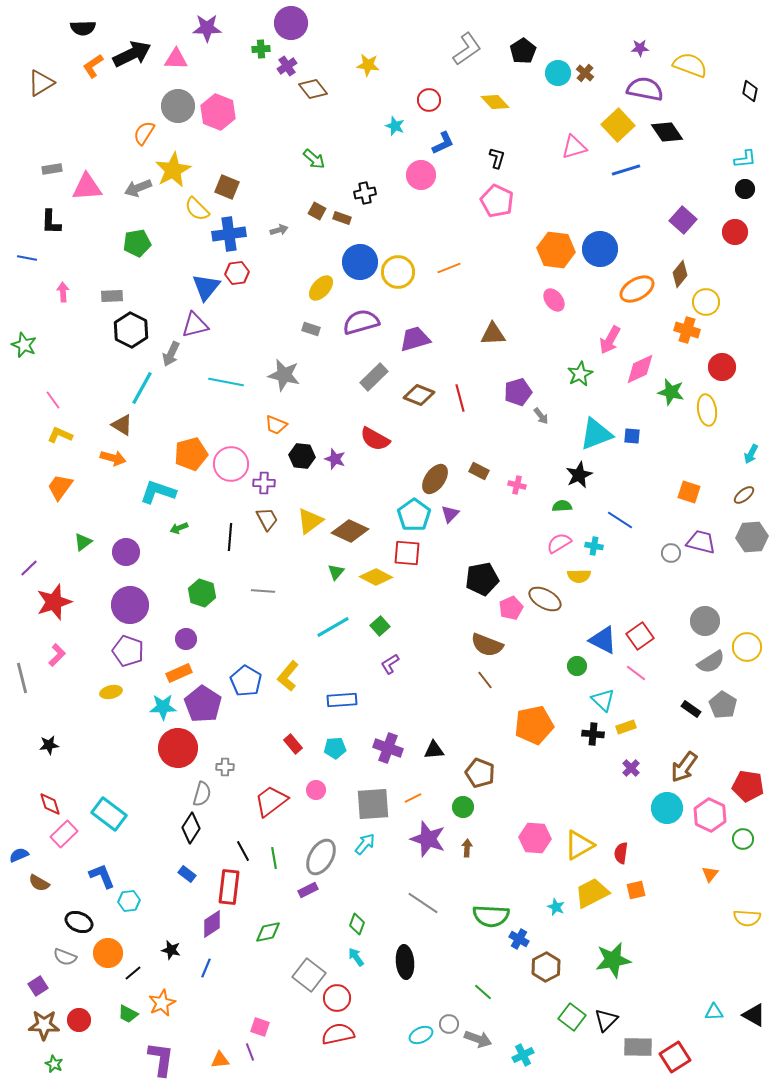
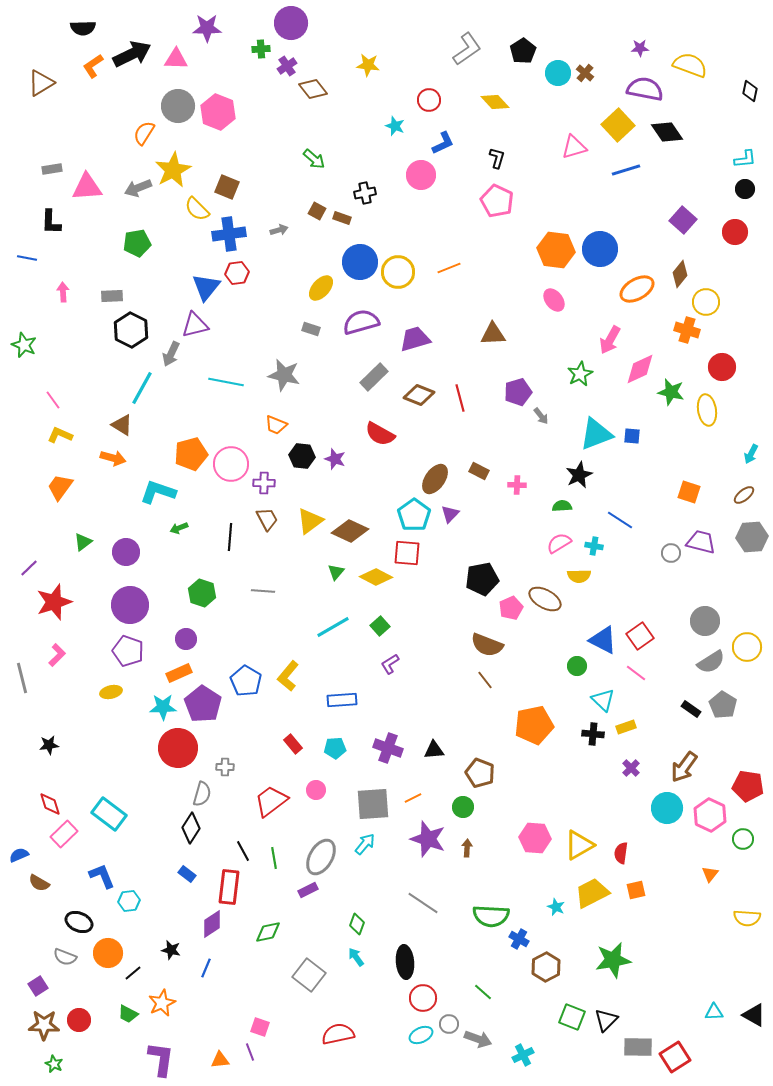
red semicircle at (375, 439): moved 5 px right, 5 px up
pink cross at (517, 485): rotated 12 degrees counterclockwise
red circle at (337, 998): moved 86 px right
green square at (572, 1017): rotated 16 degrees counterclockwise
